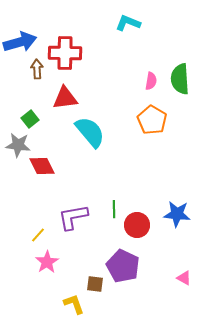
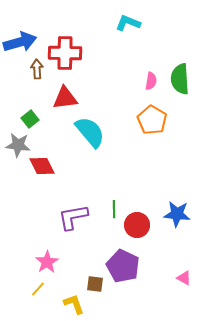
yellow line: moved 54 px down
